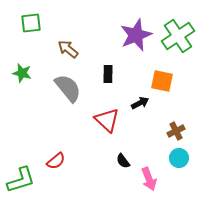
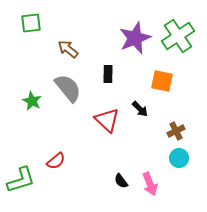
purple star: moved 1 px left, 3 px down
green star: moved 10 px right, 28 px down; rotated 12 degrees clockwise
black arrow: moved 6 px down; rotated 72 degrees clockwise
black semicircle: moved 2 px left, 20 px down
pink arrow: moved 1 px right, 5 px down
